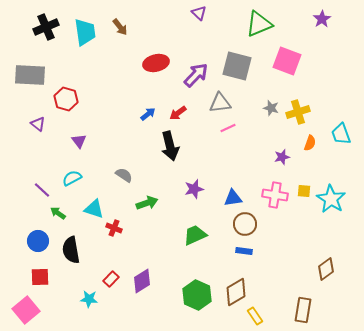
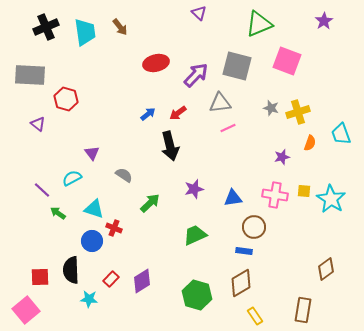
purple star at (322, 19): moved 2 px right, 2 px down
purple triangle at (79, 141): moved 13 px right, 12 px down
green arrow at (147, 203): moved 3 px right; rotated 25 degrees counterclockwise
brown circle at (245, 224): moved 9 px right, 3 px down
blue circle at (38, 241): moved 54 px right
black semicircle at (71, 250): moved 20 px down; rotated 8 degrees clockwise
brown diamond at (236, 292): moved 5 px right, 9 px up
green hexagon at (197, 295): rotated 8 degrees counterclockwise
